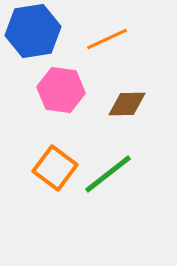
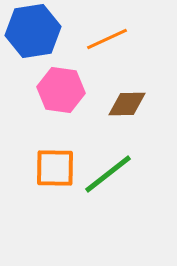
orange square: rotated 36 degrees counterclockwise
